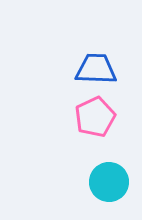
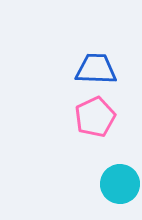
cyan circle: moved 11 px right, 2 px down
